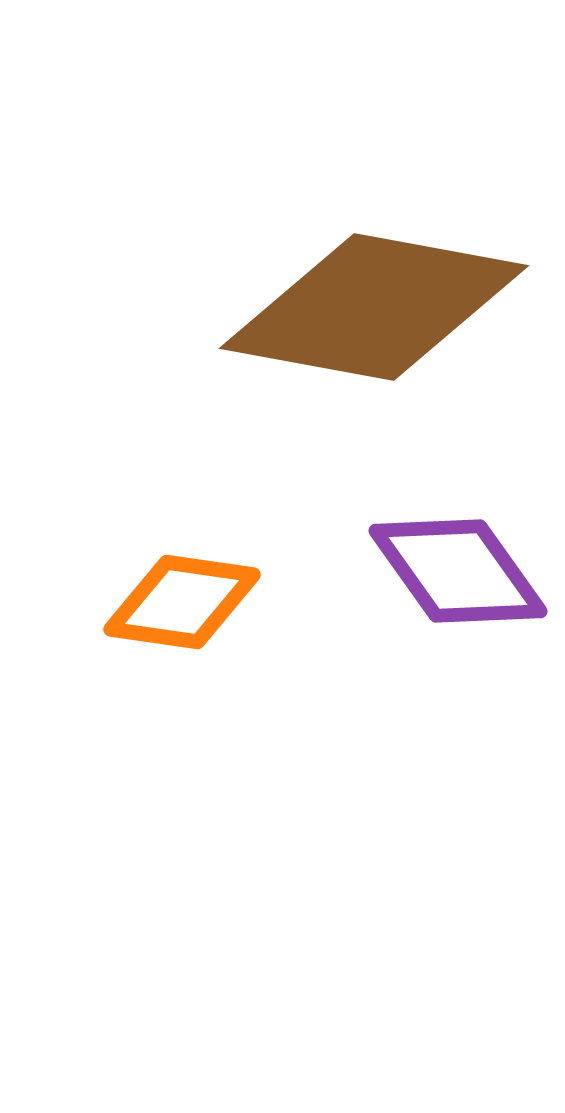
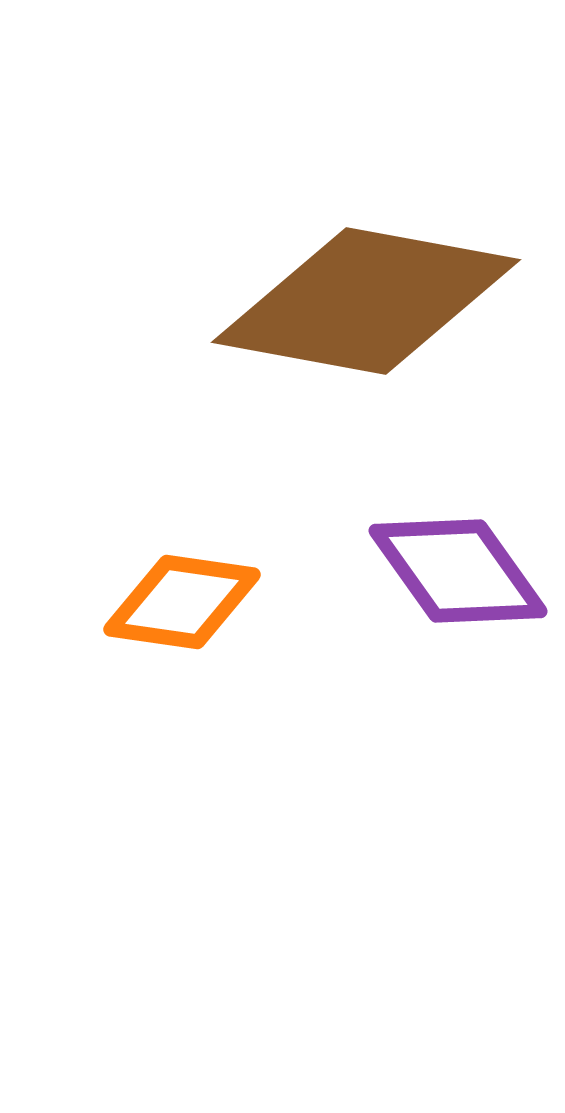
brown diamond: moved 8 px left, 6 px up
